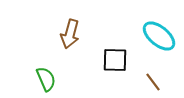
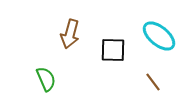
black square: moved 2 px left, 10 px up
